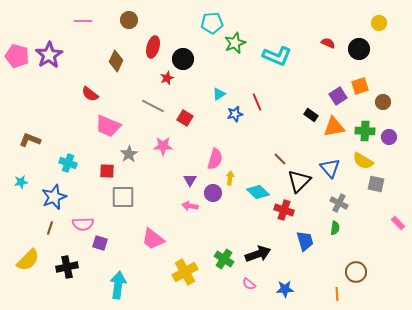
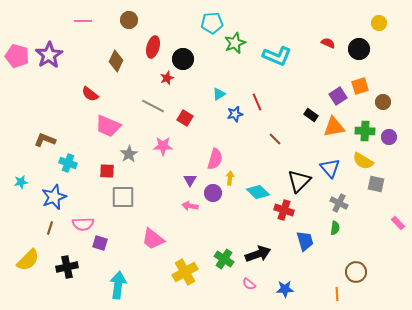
brown L-shape at (30, 140): moved 15 px right
brown line at (280, 159): moved 5 px left, 20 px up
